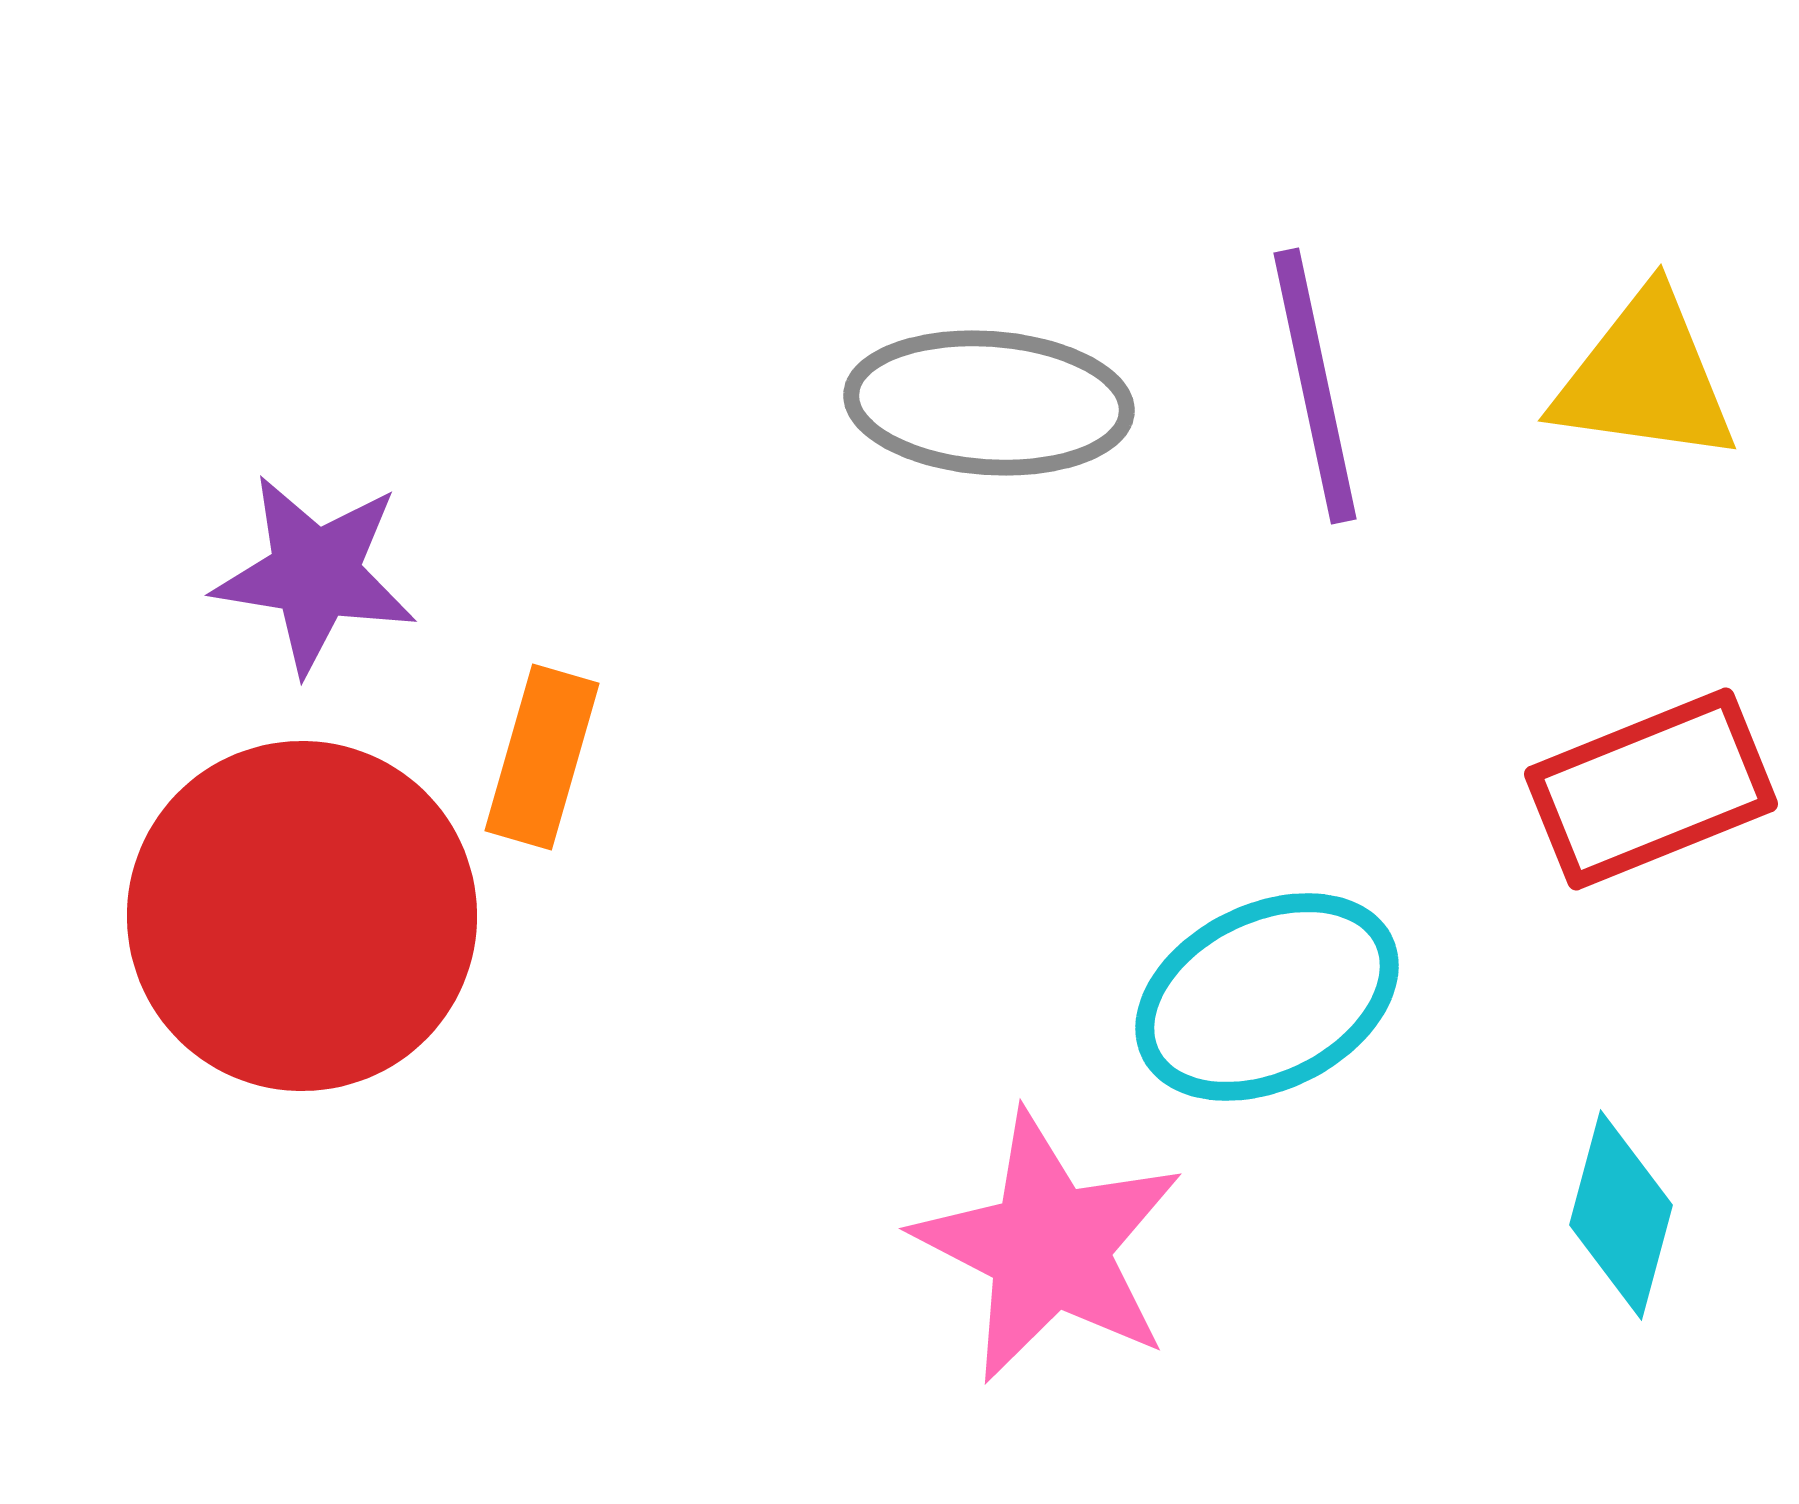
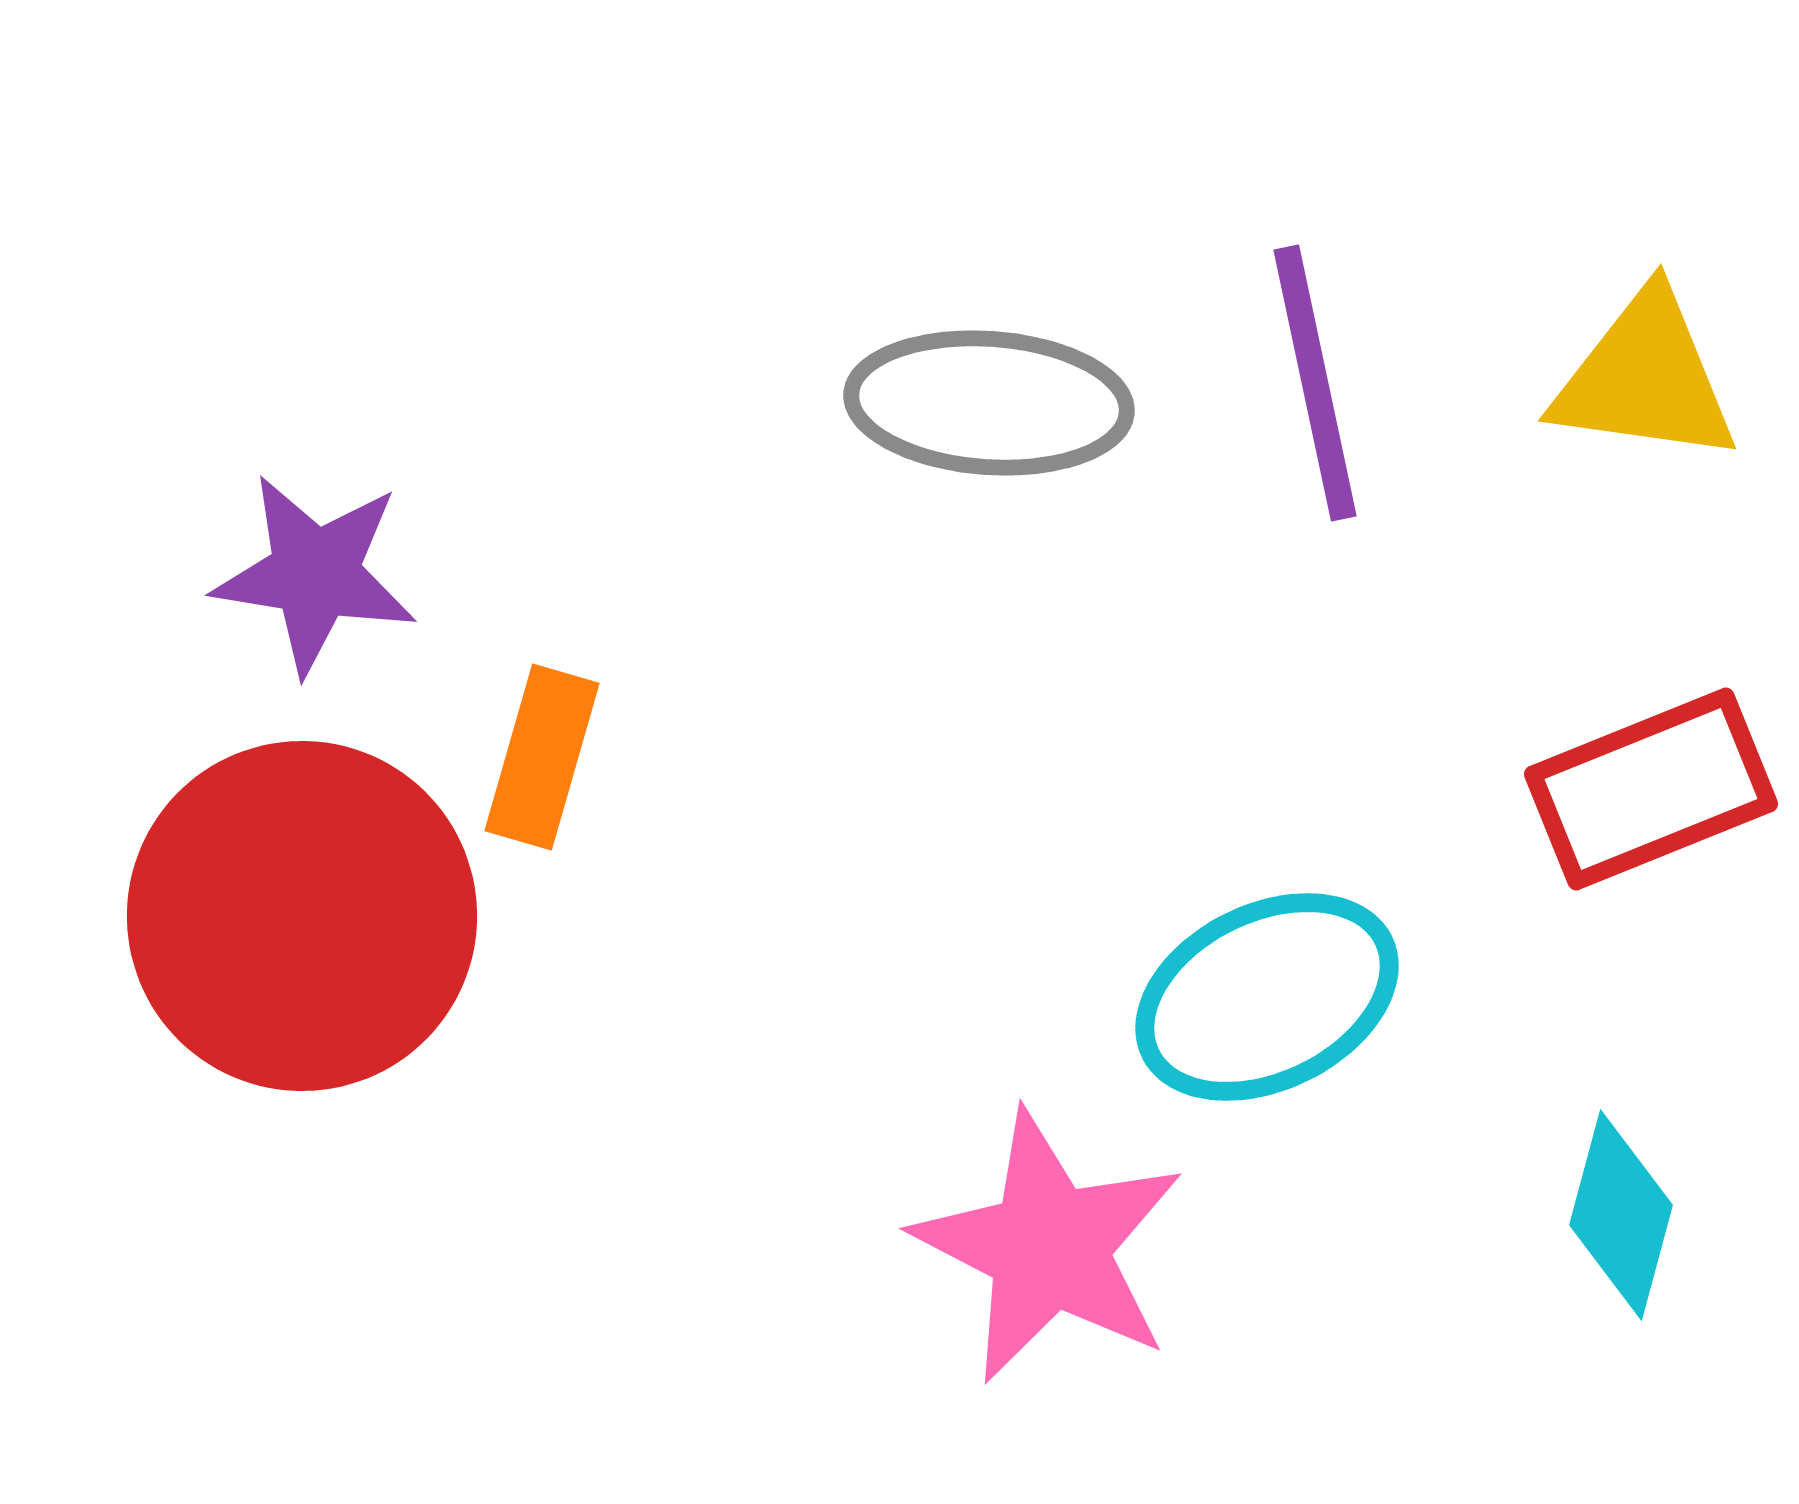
purple line: moved 3 px up
